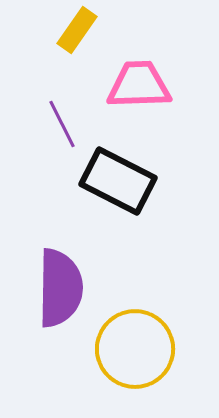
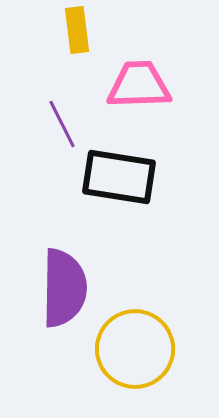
yellow rectangle: rotated 42 degrees counterclockwise
black rectangle: moved 1 px right, 4 px up; rotated 18 degrees counterclockwise
purple semicircle: moved 4 px right
